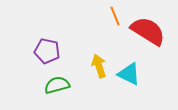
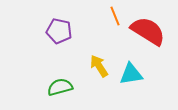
purple pentagon: moved 12 px right, 20 px up
yellow arrow: rotated 15 degrees counterclockwise
cyan triangle: moved 2 px right; rotated 35 degrees counterclockwise
green semicircle: moved 3 px right, 2 px down
